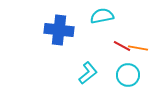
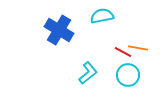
blue cross: rotated 24 degrees clockwise
red line: moved 1 px right, 6 px down
